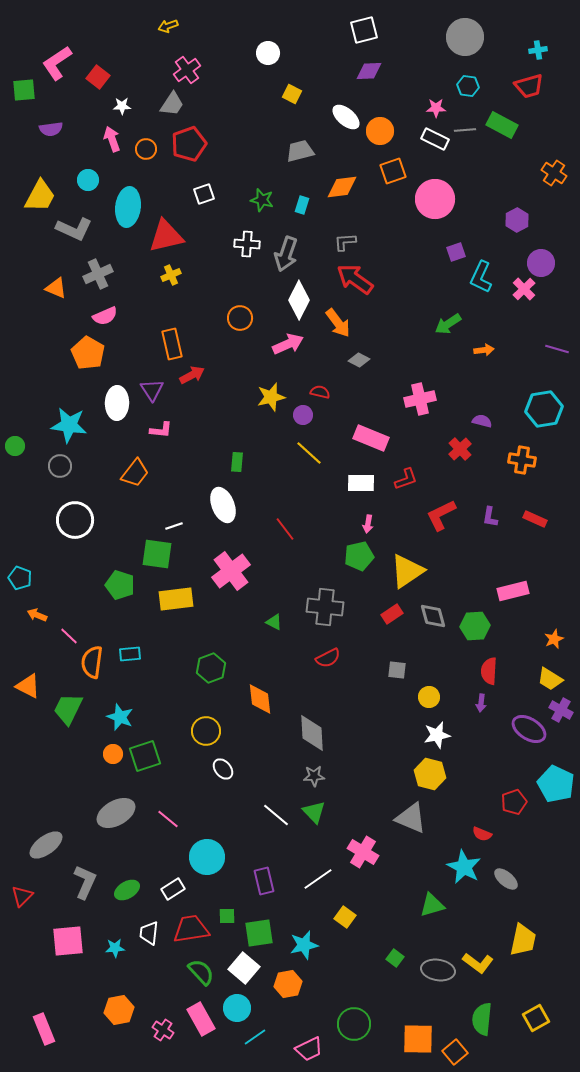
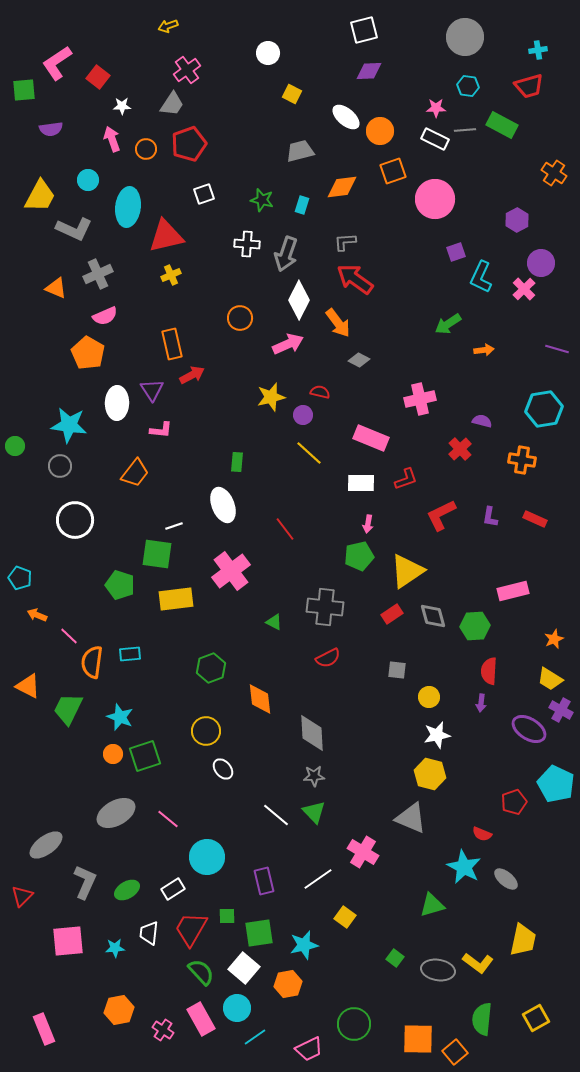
red trapezoid at (191, 929): rotated 51 degrees counterclockwise
